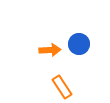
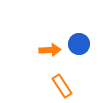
orange rectangle: moved 1 px up
